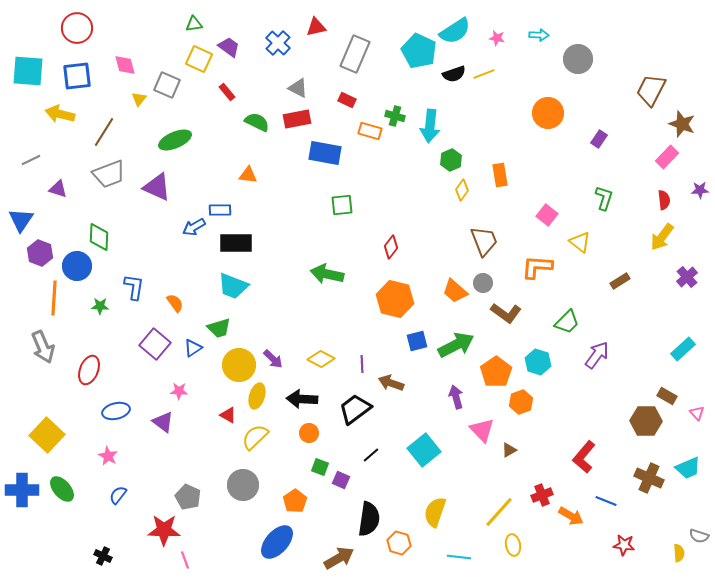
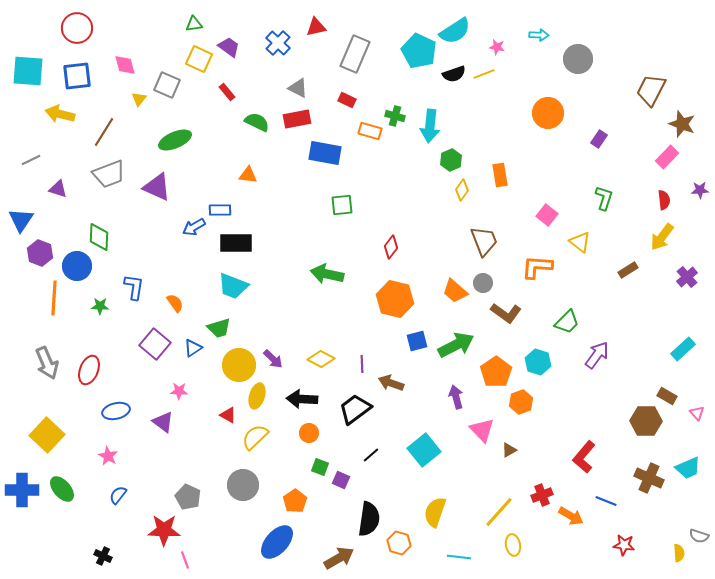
pink star at (497, 38): moved 9 px down
brown rectangle at (620, 281): moved 8 px right, 11 px up
gray arrow at (43, 347): moved 4 px right, 16 px down
